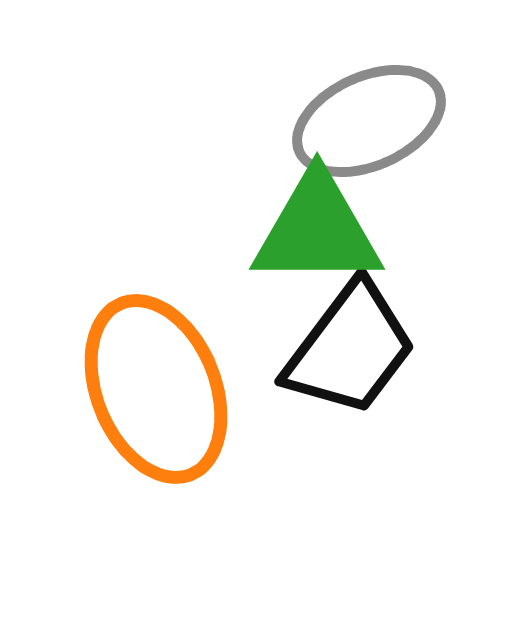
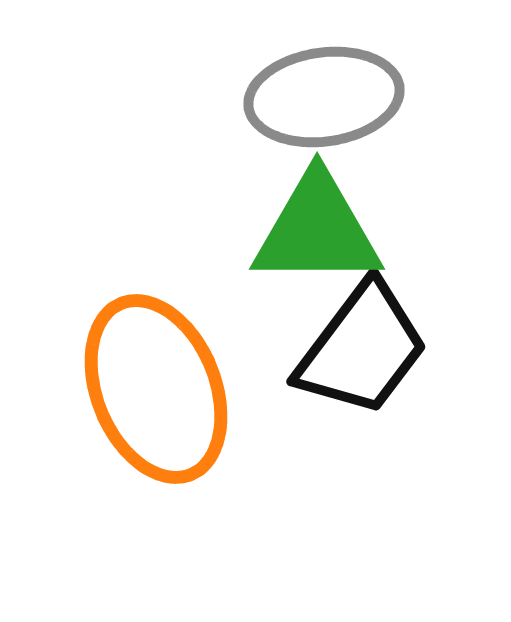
gray ellipse: moved 45 px left, 24 px up; rotated 16 degrees clockwise
black trapezoid: moved 12 px right
